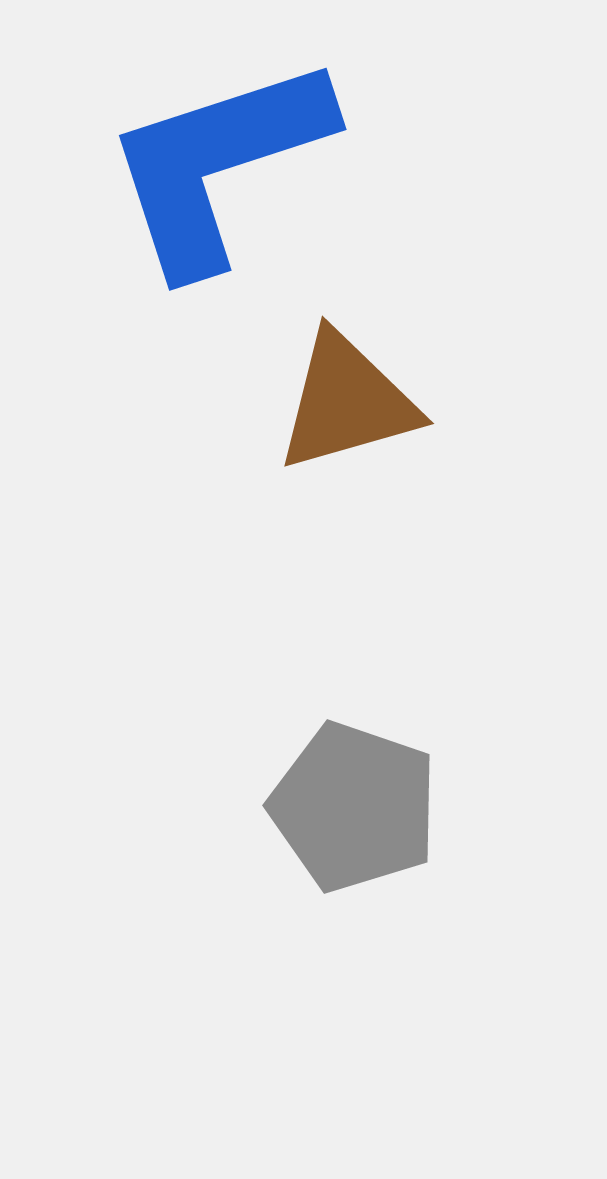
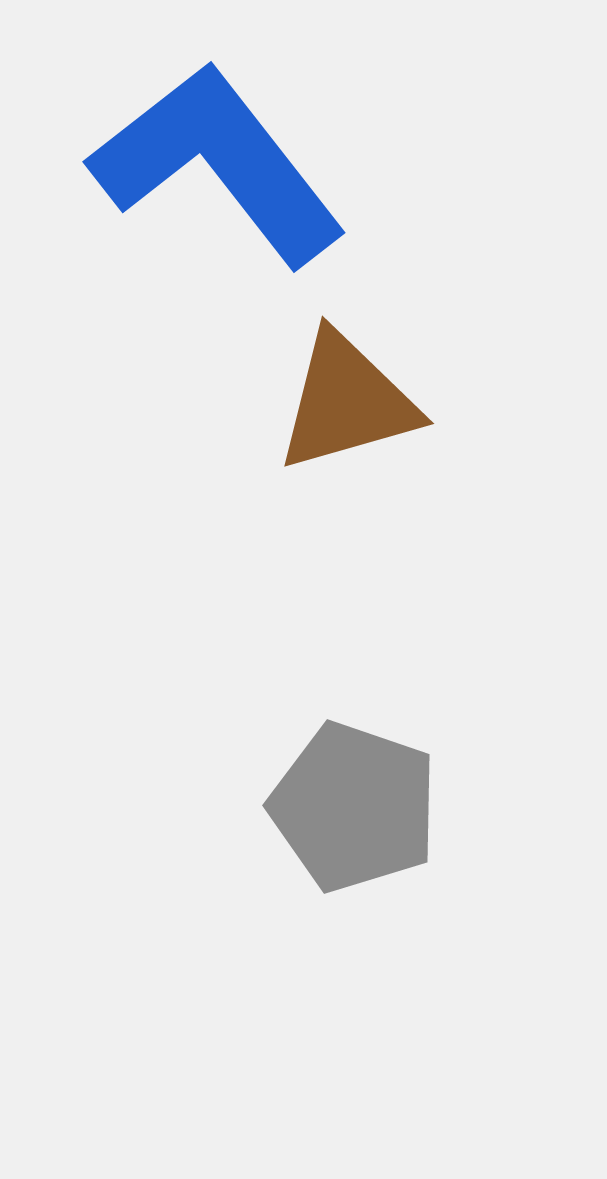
blue L-shape: rotated 70 degrees clockwise
